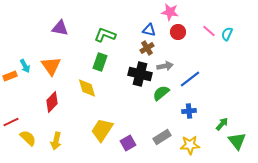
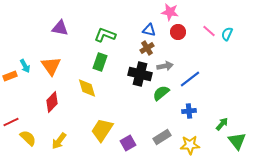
yellow arrow: moved 3 px right; rotated 24 degrees clockwise
